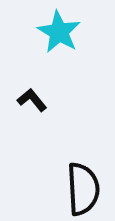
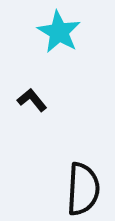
black semicircle: rotated 6 degrees clockwise
